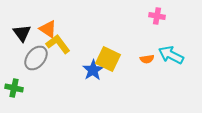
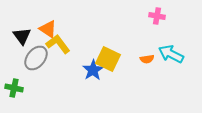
black triangle: moved 3 px down
cyan arrow: moved 1 px up
